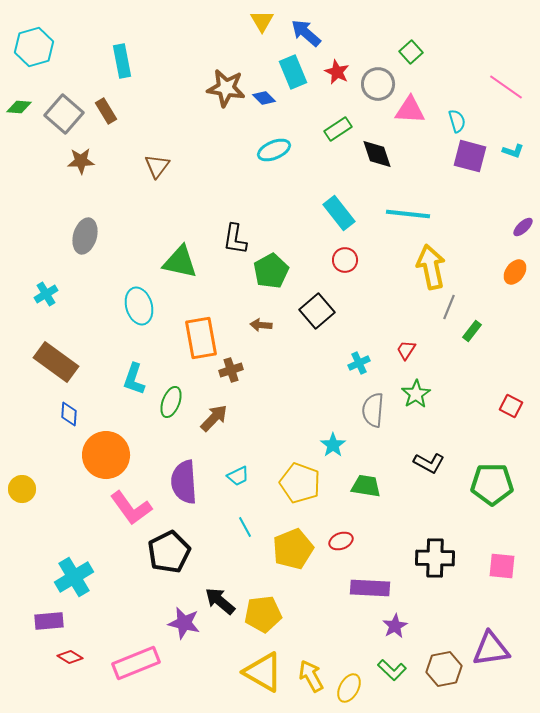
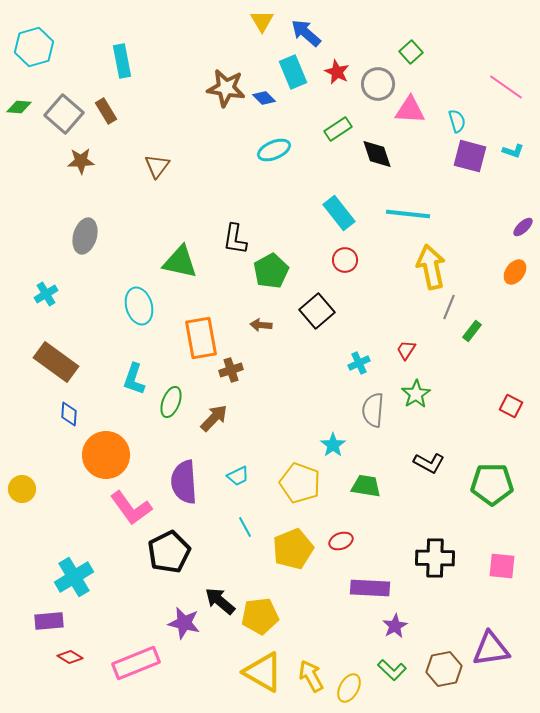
yellow pentagon at (263, 614): moved 3 px left, 2 px down
